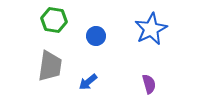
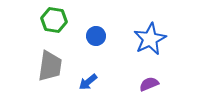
blue star: moved 1 px left, 10 px down
purple semicircle: rotated 96 degrees counterclockwise
